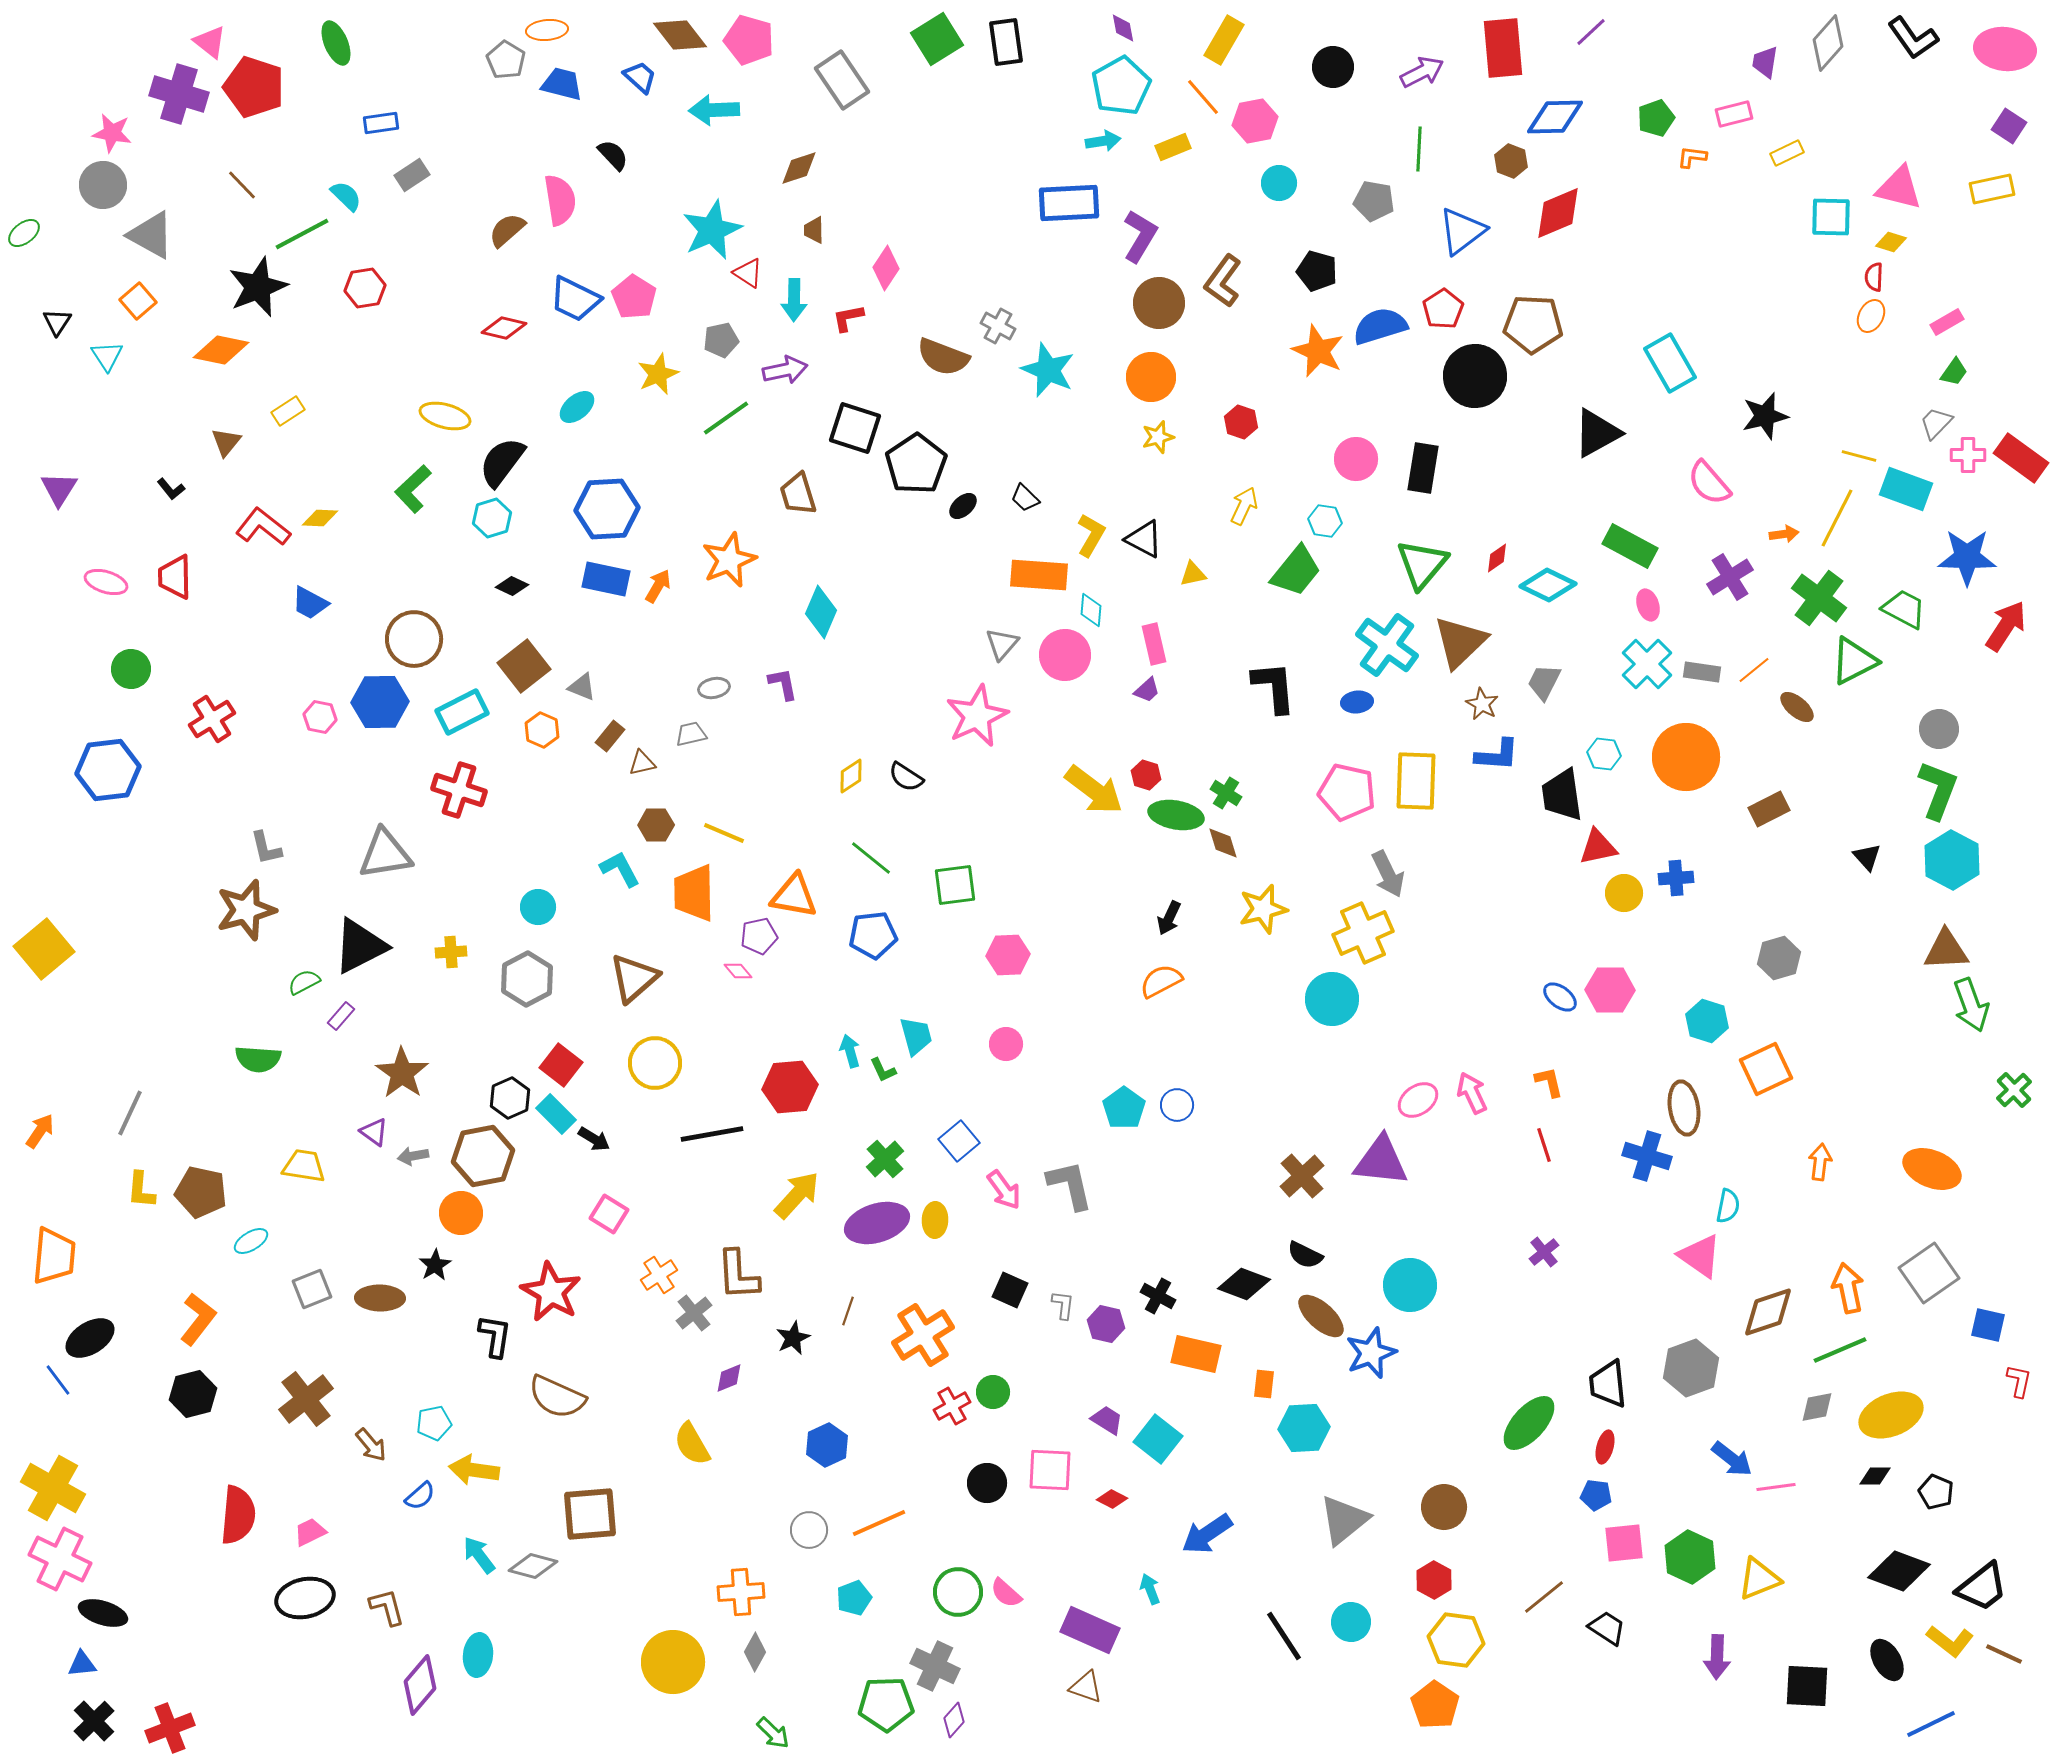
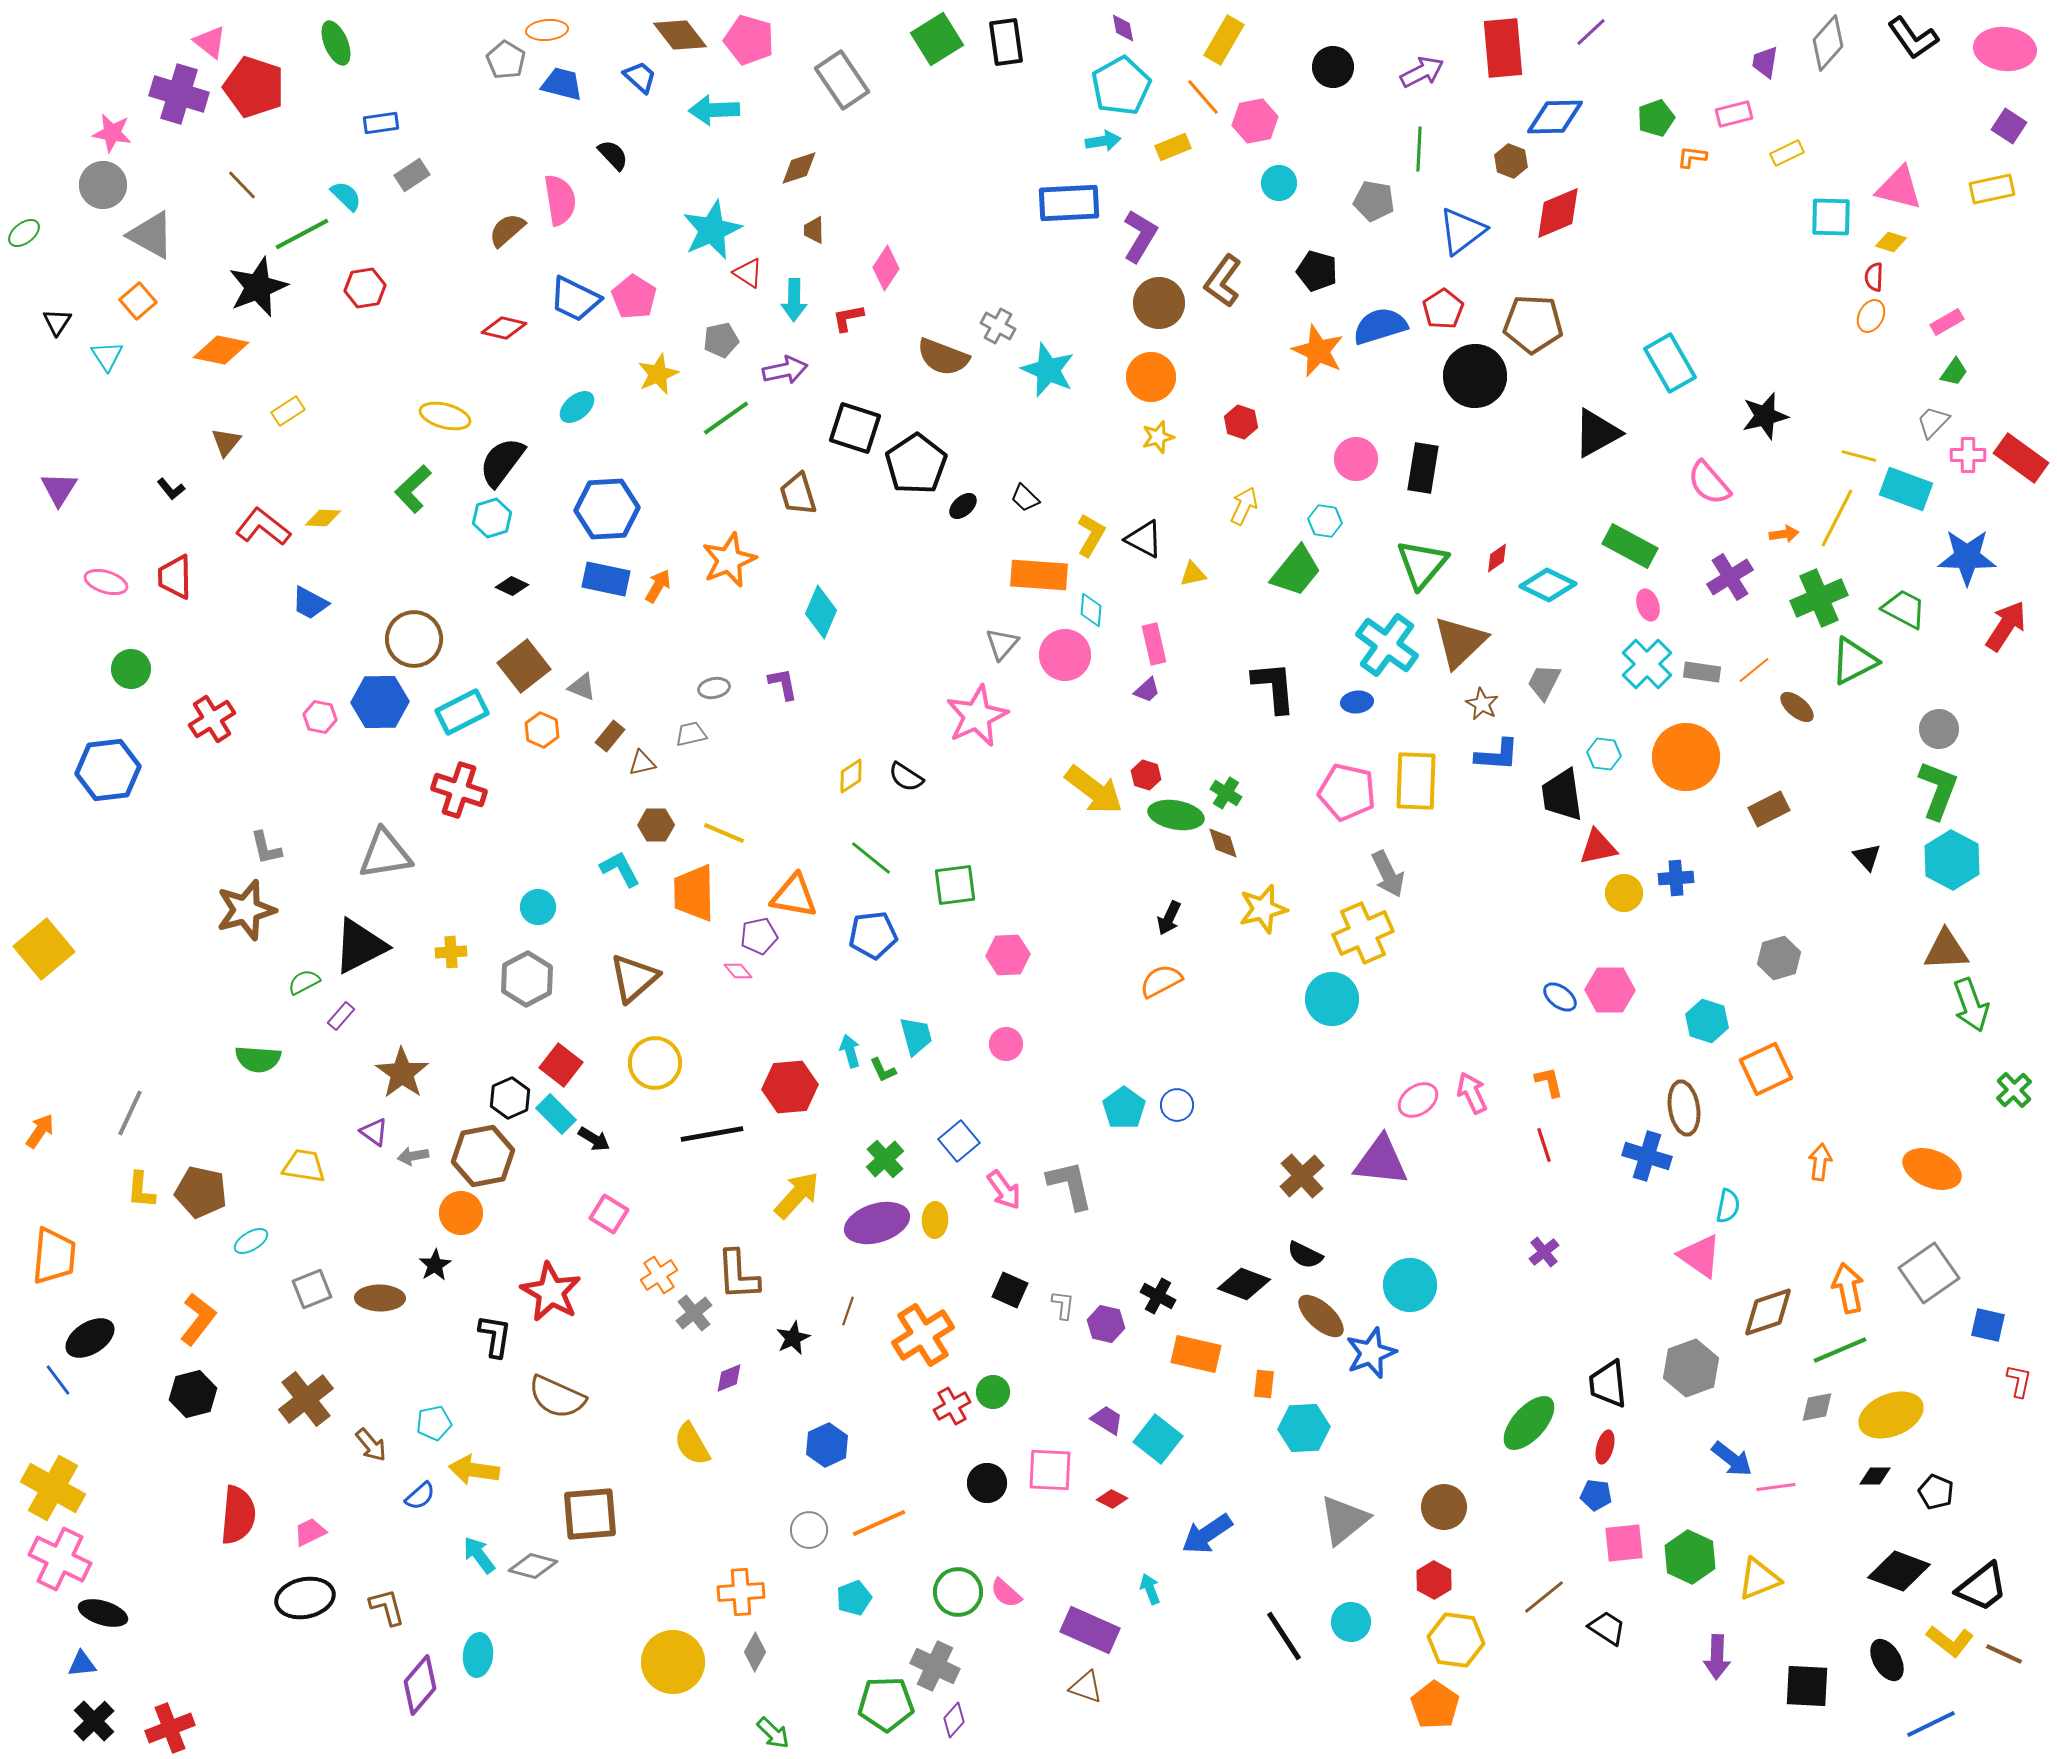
gray trapezoid at (1936, 423): moved 3 px left, 1 px up
yellow diamond at (320, 518): moved 3 px right
green cross at (1819, 598): rotated 30 degrees clockwise
